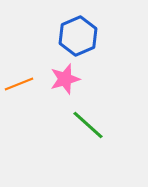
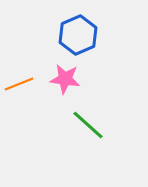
blue hexagon: moved 1 px up
pink star: rotated 24 degrees clockwise
